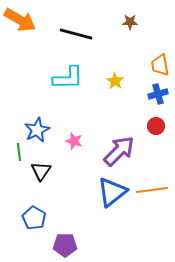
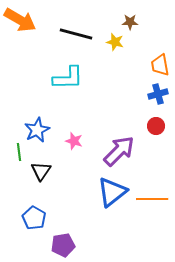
yellow star: moved 39 px up; rotated 18 degrees counterclockwise
orange line: moved 9 px down; rotated 8 degrees clockwise
purple pentagon: moved 2 px left; rotated 10 degrees counterclockwise
